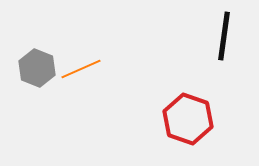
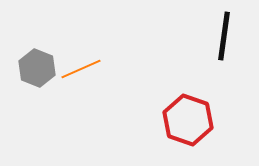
red hexagon: moved 1 px down
